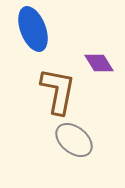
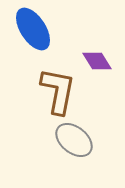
blue ellipse: rotated 12 degrees counterclockwise
purple diamond: moved 2 px left, 2 px up
